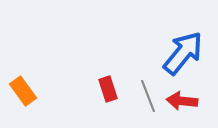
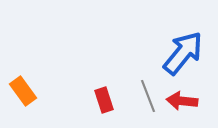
red rectangle: moved 4 px left, 11 px down
